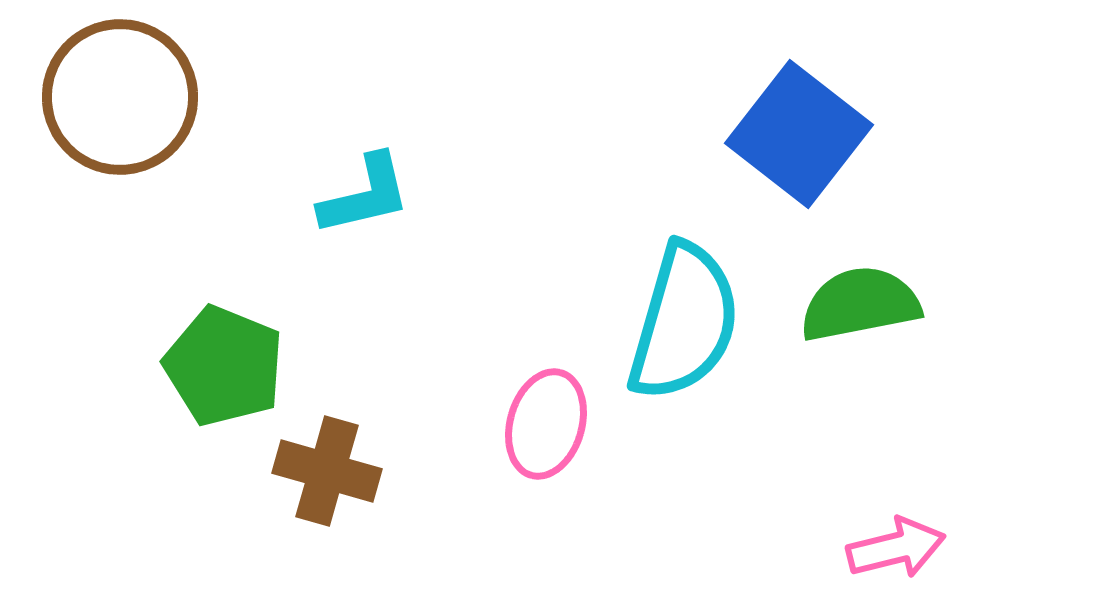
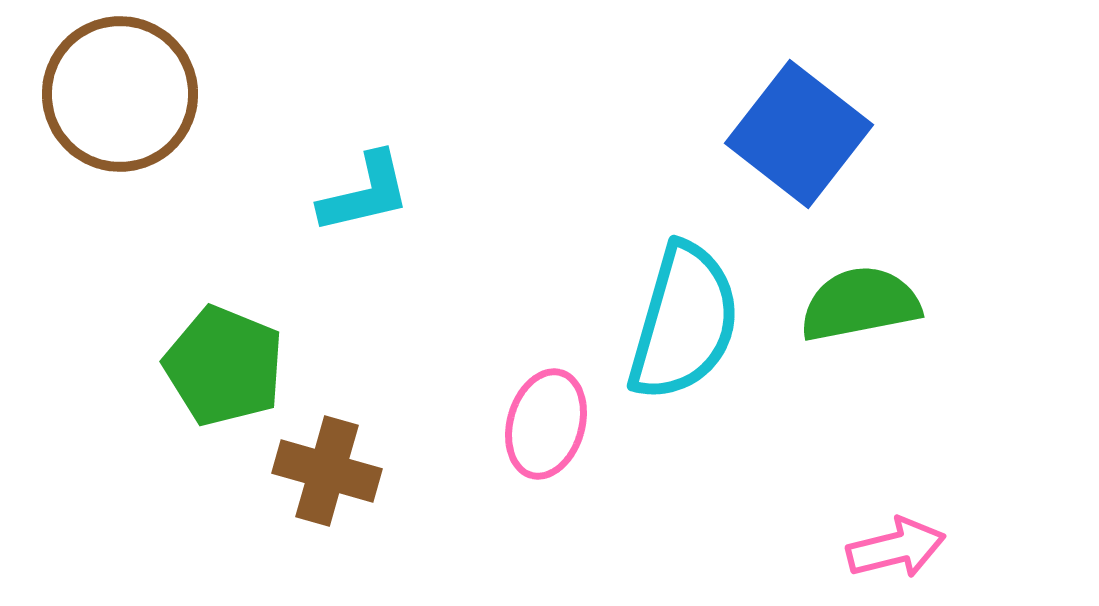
brown circle: moved 3 px up
cyan L-shape: moved 2 px up
